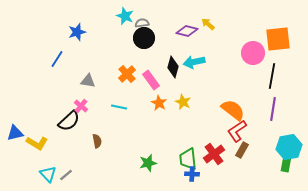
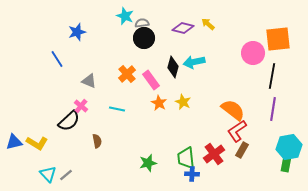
purple diamond: moved 4 px left, 3 px up
blue line: rotated 66 degrees counterclockwise
gray triangle: moved 1 px right; rotated 14 degrees clockwise
cyan line: moved 2 px left, 2 px down
blue triangle: moved 1 px left, 9 px down
green trapezoid: moved 2 px left, 1 px up
